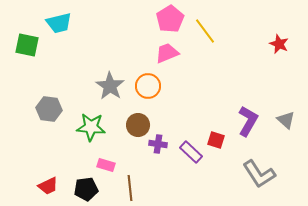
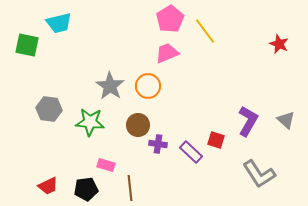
green star: moved 1 px left, 5 px up
